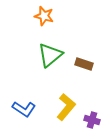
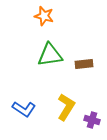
green triangle: rotated 32 degrees clockwise
brown rectangle: rotated 24 degrees counterclockwise
yellow L-shape: rotated 8 degrees counterclockwise
